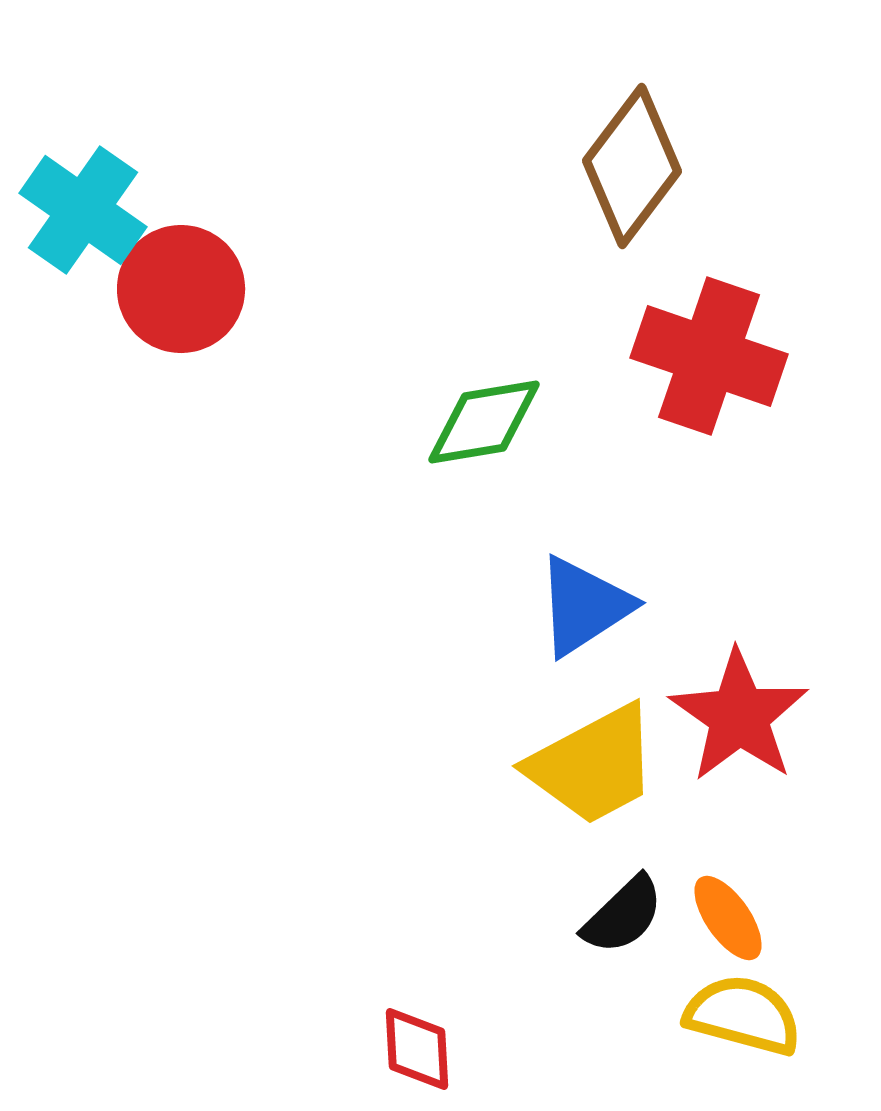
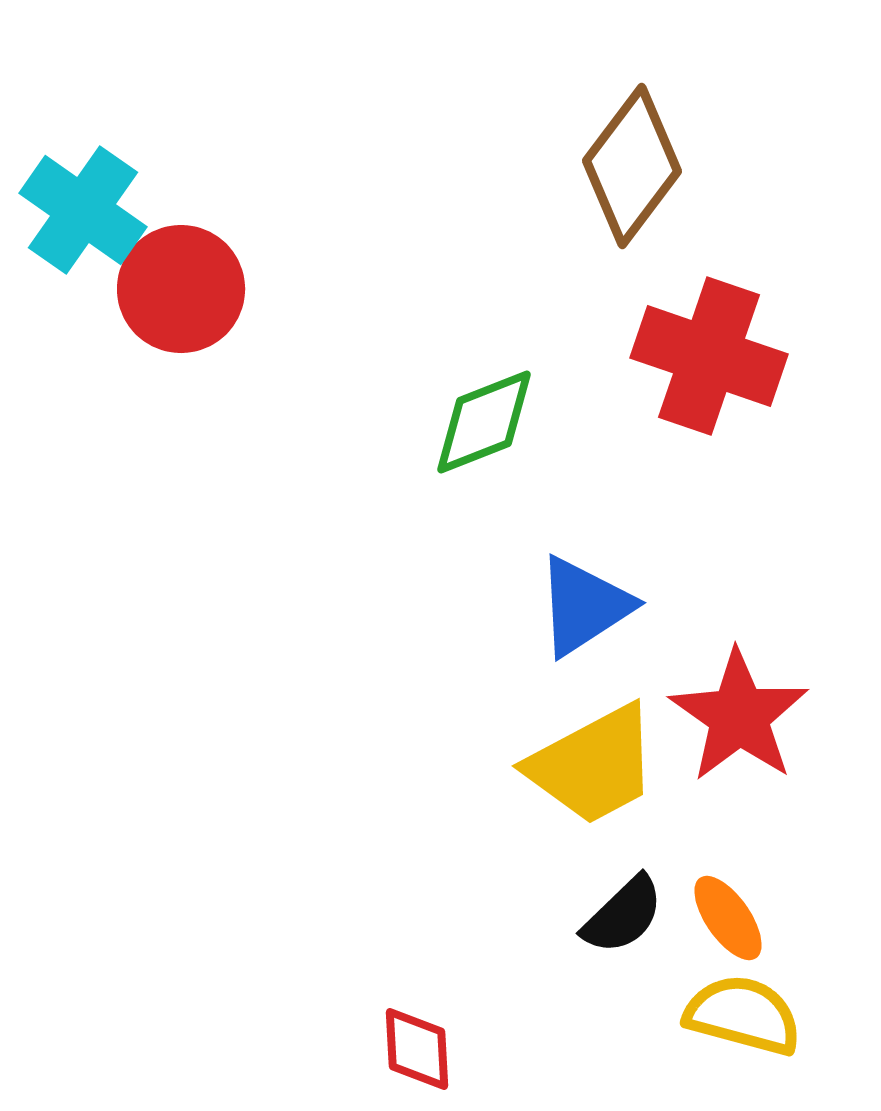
green diamond: rotated 12 degrees counterclockwise
